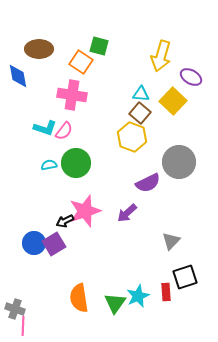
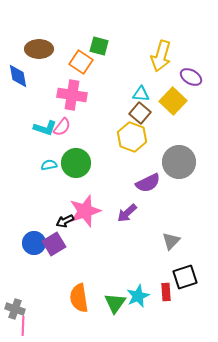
pink semicircle: moved 2 px left, 4 px up
